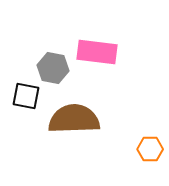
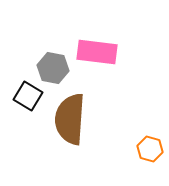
black square: moved 2 px right; rotated 20 degrees clockwise
brown semicircle: moved 4 px left; rotated 84 degrees counterclockwise
orange hexagon: rotated 15 degrees clockwise
